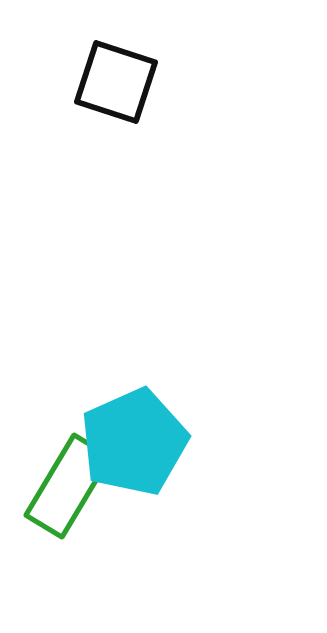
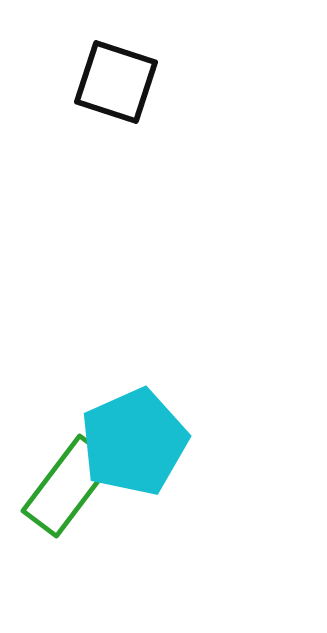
green rectangle: rotated 6 degrees clockwise
